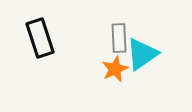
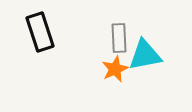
black rectangle: moved 6 px up
cyan triangle: moved 3 px right, 1 px down; rotated 24 degrees clockwise
